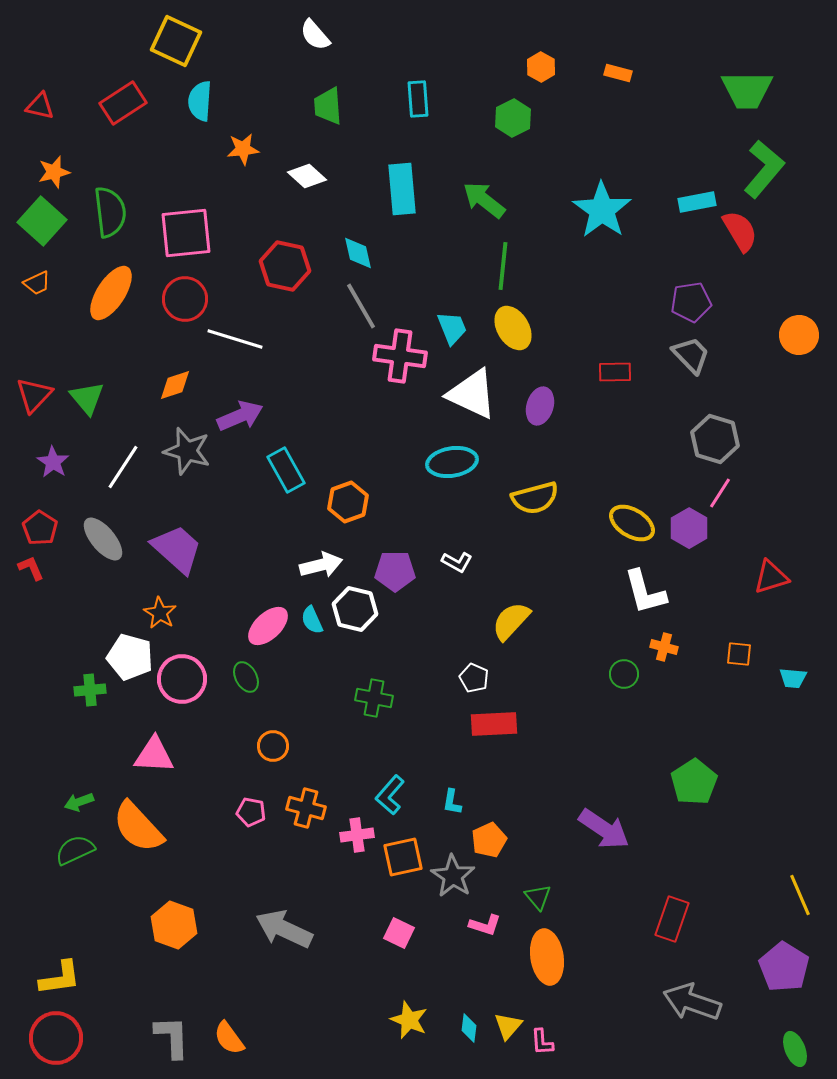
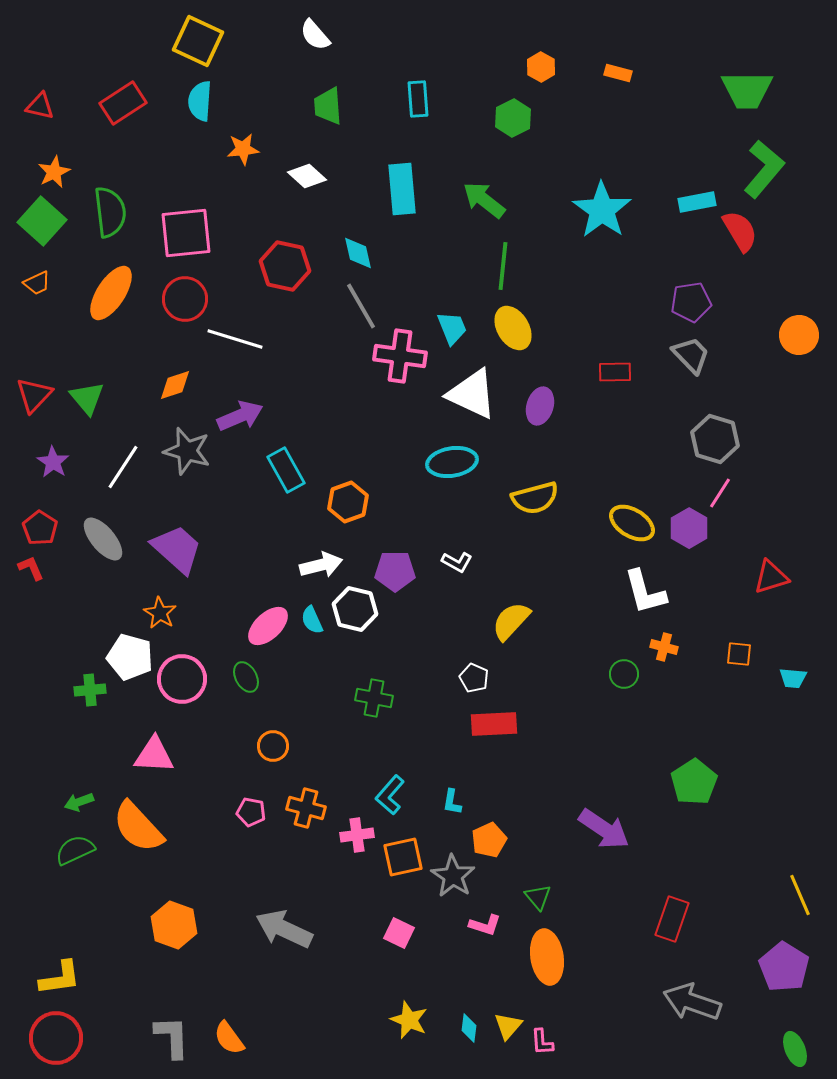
yellow square at (176, 41): moved 22 px right
orange star at (54, 172): rotated 12 degrees counterclockwise
